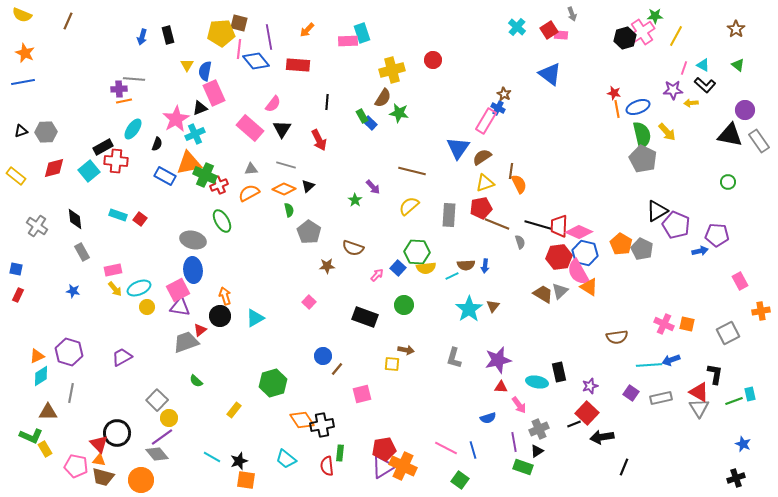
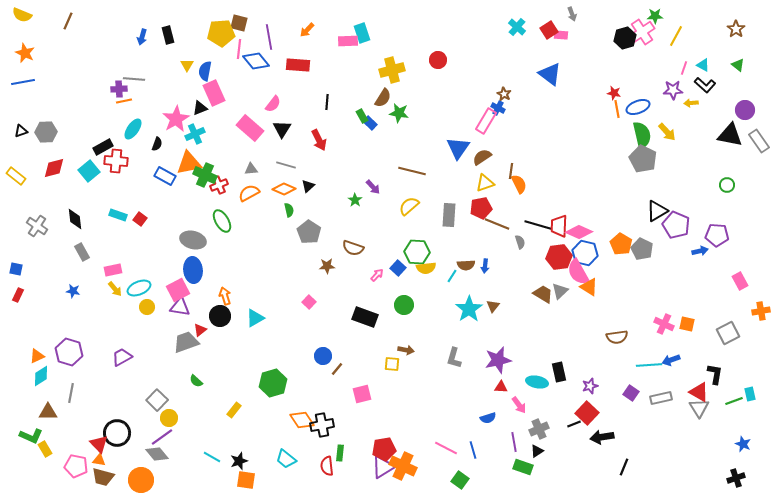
red circle at (433, 60): moved 5 px right
green circle at (728, 182): moved 1 px left, 3 px down
cyan line at (452, 276): rotated 32 degrees counterclockwise
